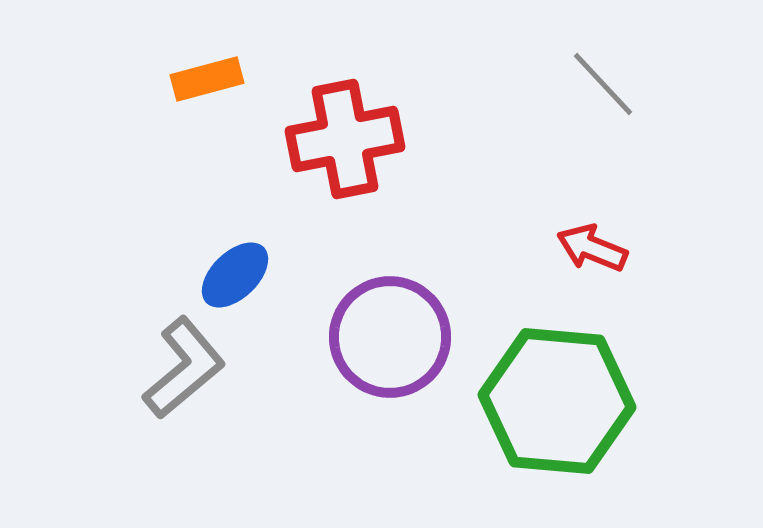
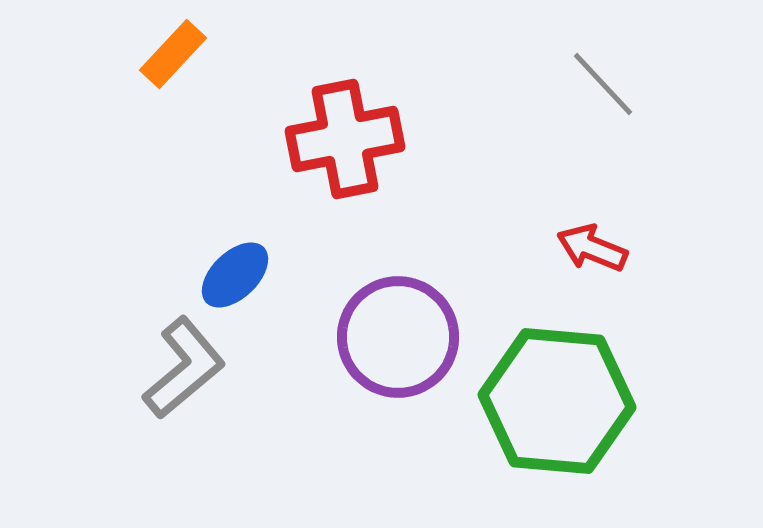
orange rectangle: moved 34 px left, 25 px up; rotated 32 degrees counterclockwise
purple circle: moved 8 px right
